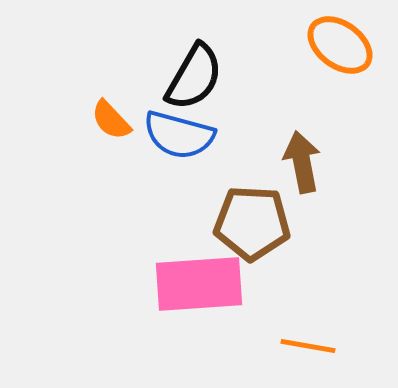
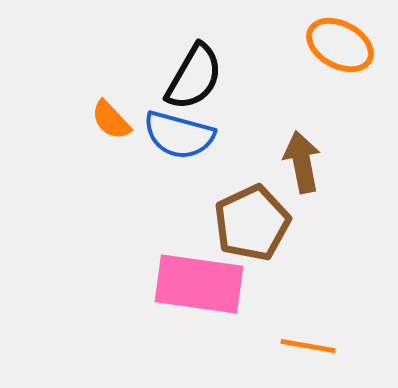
orange ellipse: rotated 8 degrees counterclockwise
brown pentagon: rotated 28 degrees counterclockwise
pink rectangle: rotated 12 degrees clockwise
